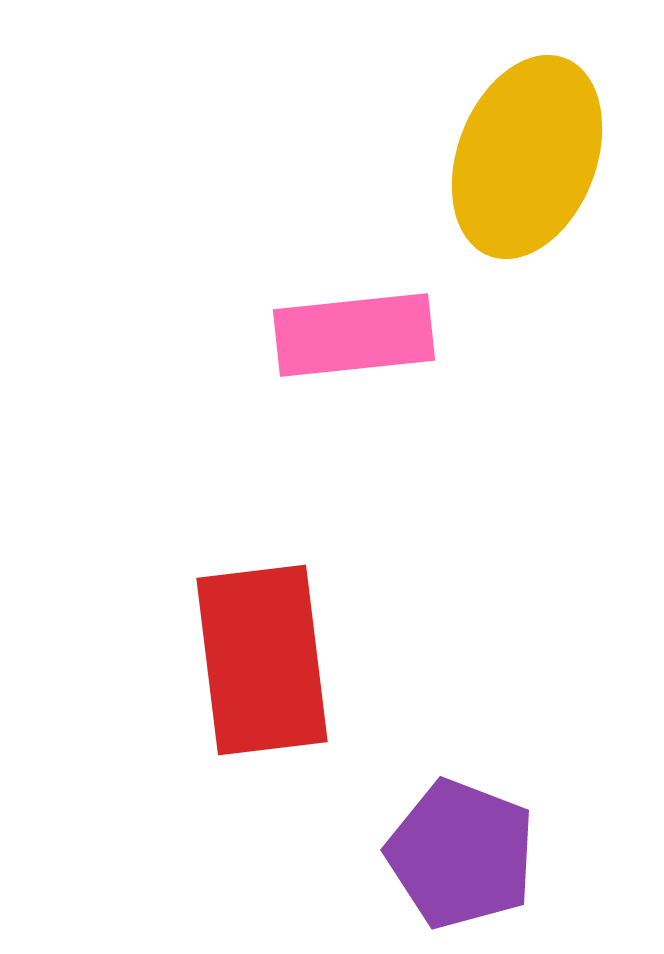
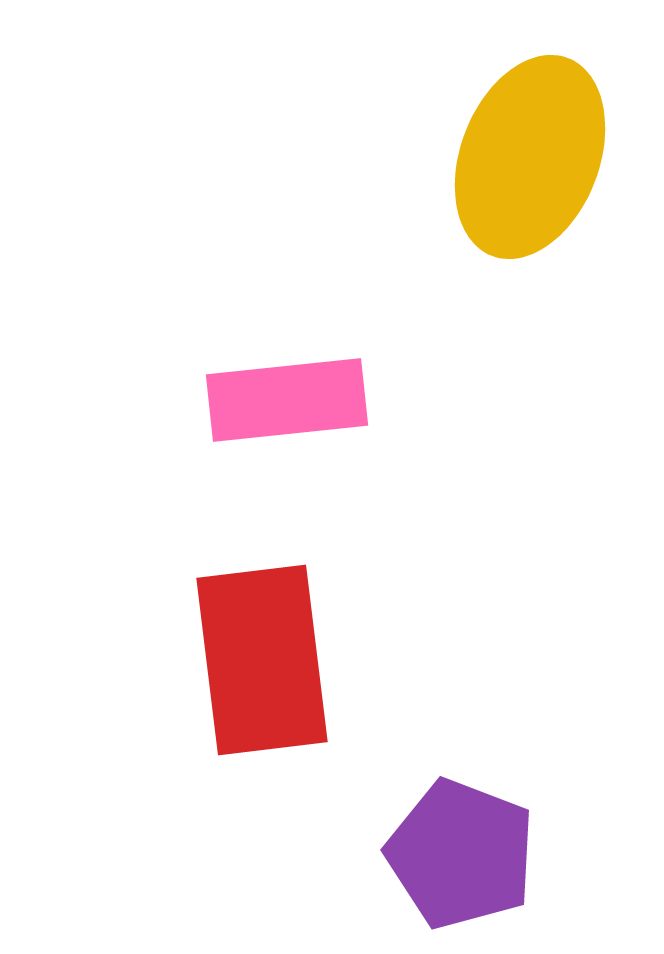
yellow ellipse: moved 3 px right
pink rectangle: moved 67 px left, 65 px down
